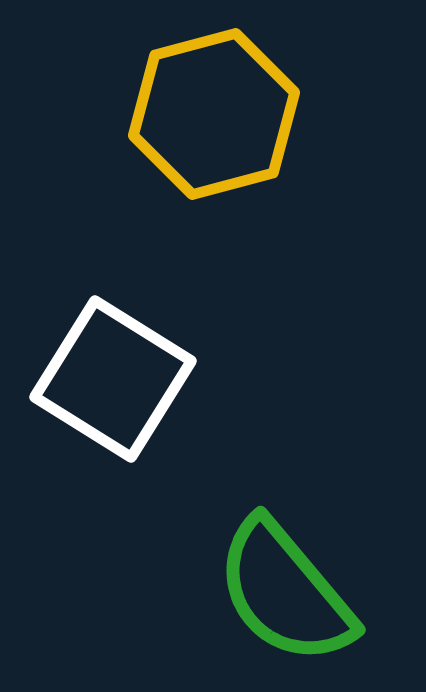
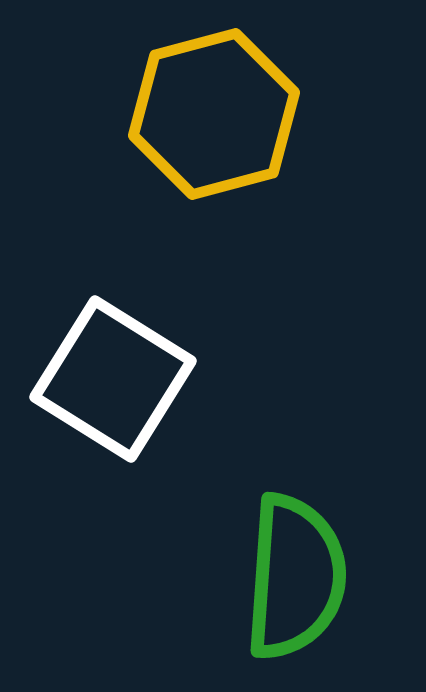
green semicircle: moved 10 px right, 15 px up; rotated 136 degrees counterclockwise
